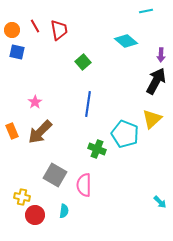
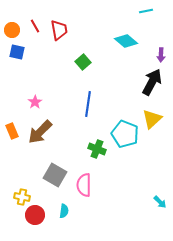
black arrow: moved 4 px left, 1 px down
